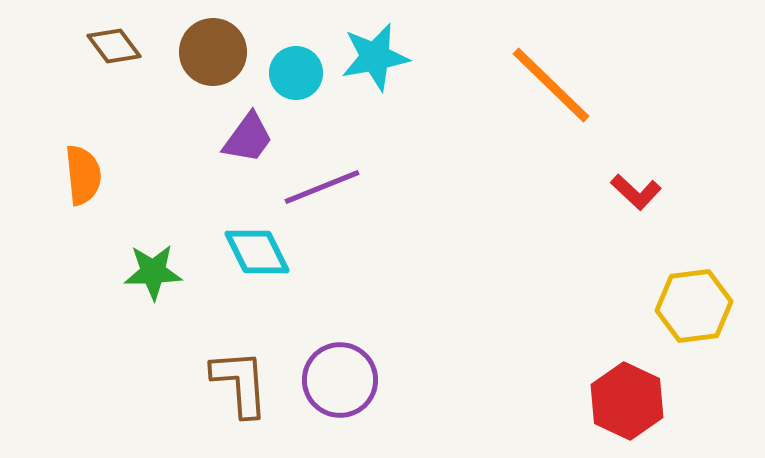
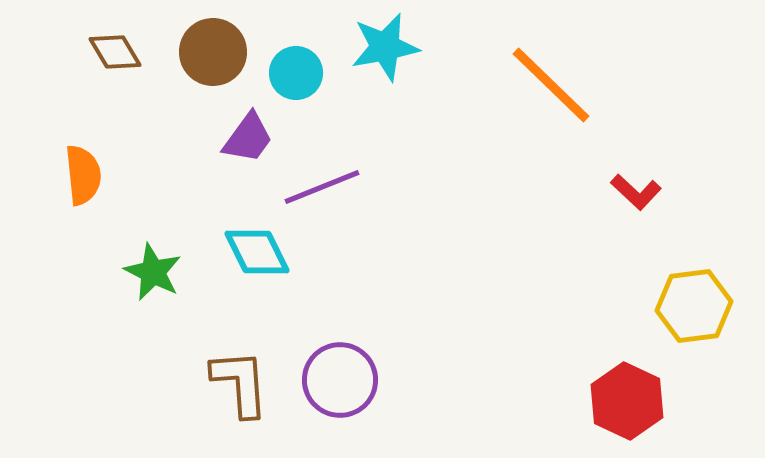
brown diamond: moved 1 px right, 6 px down; rotated 6 degrees clockwise
cyan star: moved 10 px right, 10 px up
green star: rotated 28 degrees clockwise
